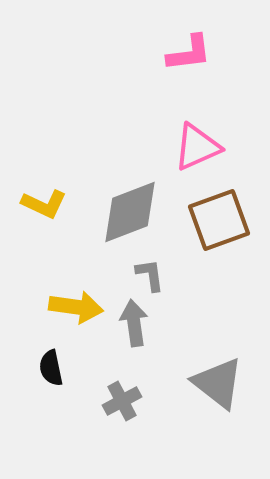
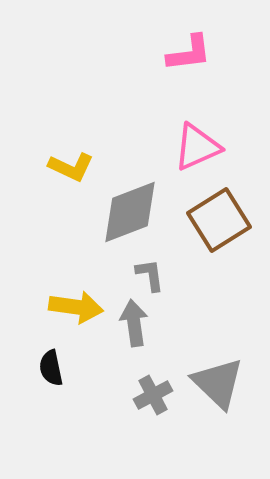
yellow L-shape: moved 27 px right, 37 px up
brown square: rotated 12 degrees counterclockwise
gray triangle: rotated 6 degrees clockwise
gray cross: moved 31 px right, 6 px up
